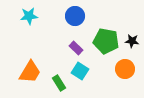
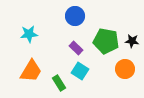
cyan star: moved 18 px down
orange trapezoid: moved 1 px right, 1 px up
